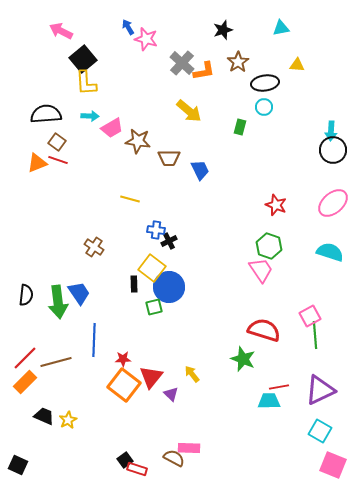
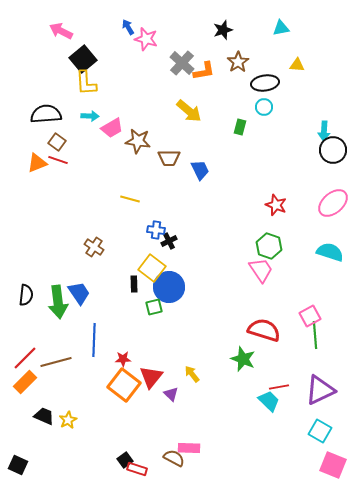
cyan arrow at (331, 131): moved 7 px left
cyan trapezoid at (269, 401): rotated 45 degrees clockwise
